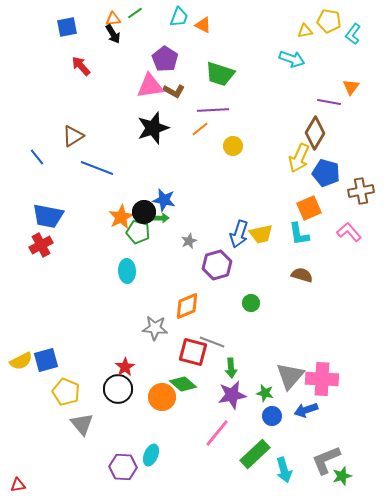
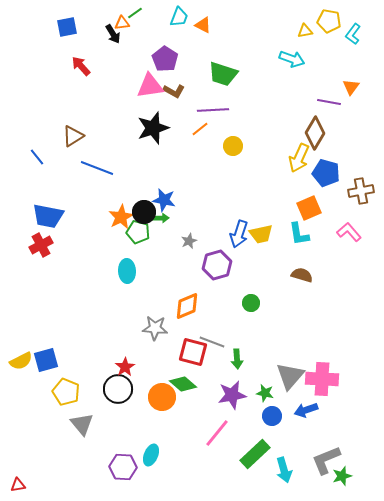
orange triangle at (113, 19): moved 9 px right, 4 px down
green trapezoid at (220, 74): moved 3 px right
green arrow at (231, 368): moved 6 px right, 9 px up
